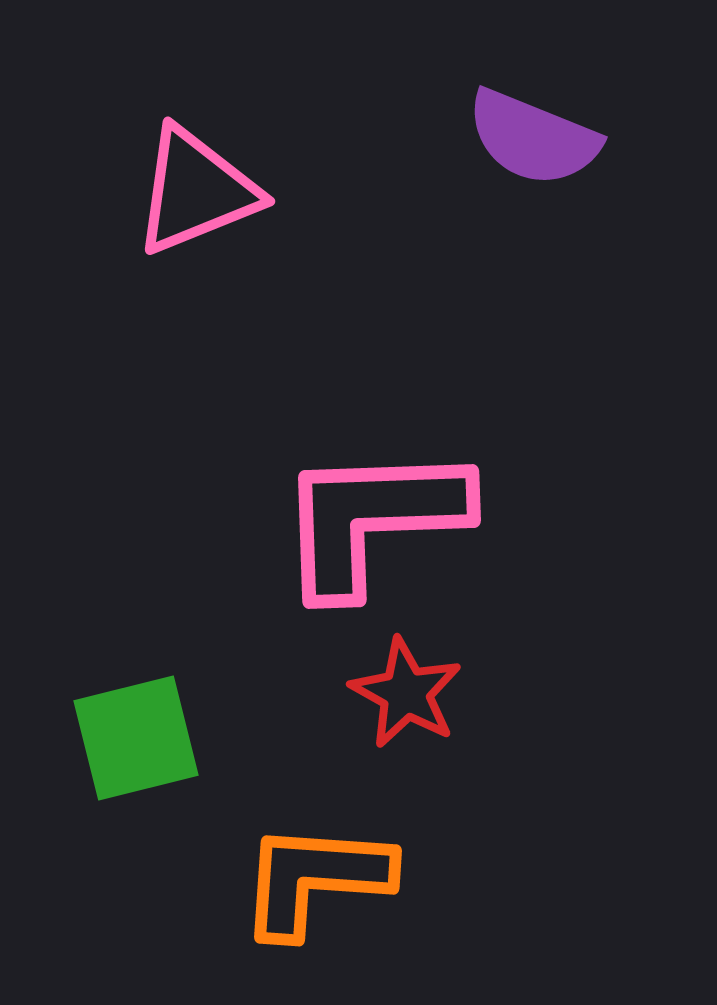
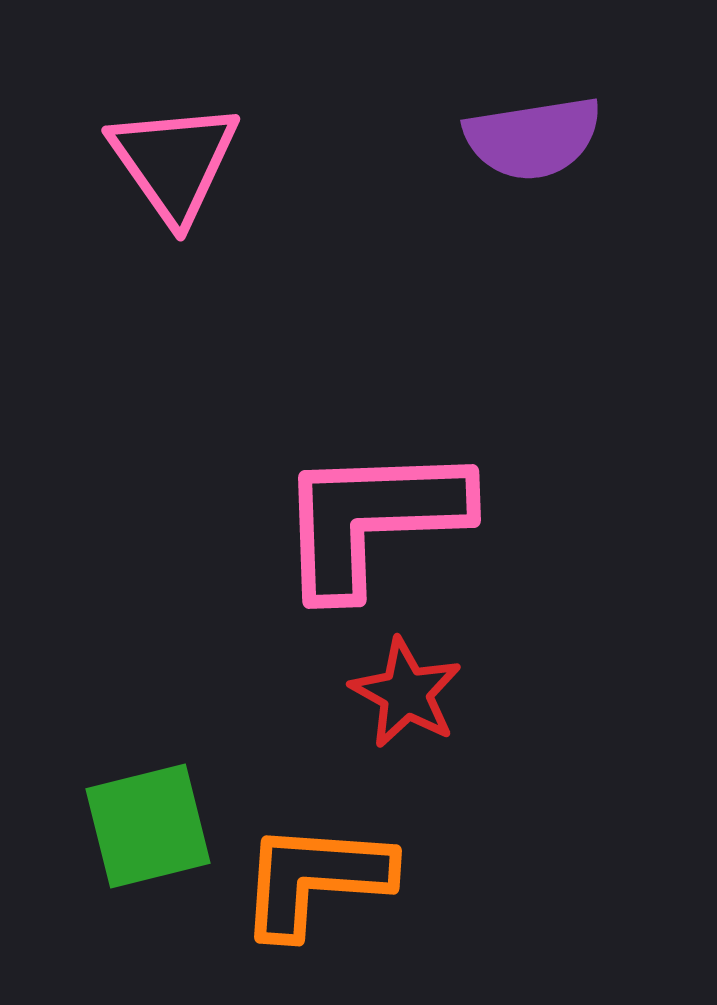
purple semicircle: rotated 31 degrees counterclockwise
pink triangle: moved 22 px left, 29 px up; rotated 43 degrees counterclockwise
green square: moved 12 px right, 88 px down
